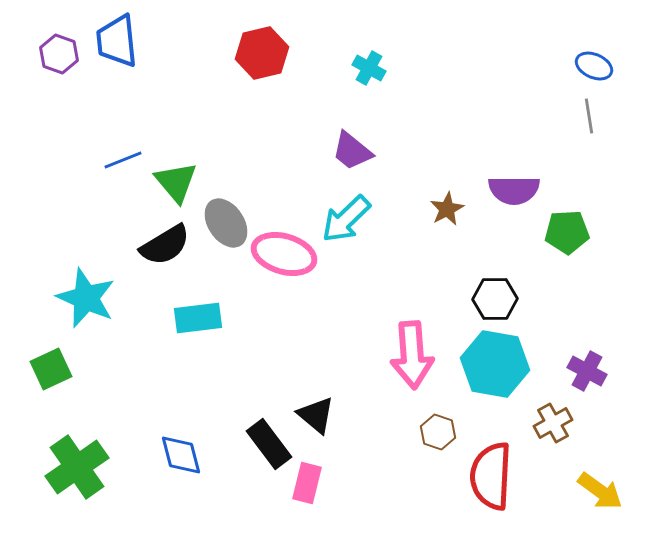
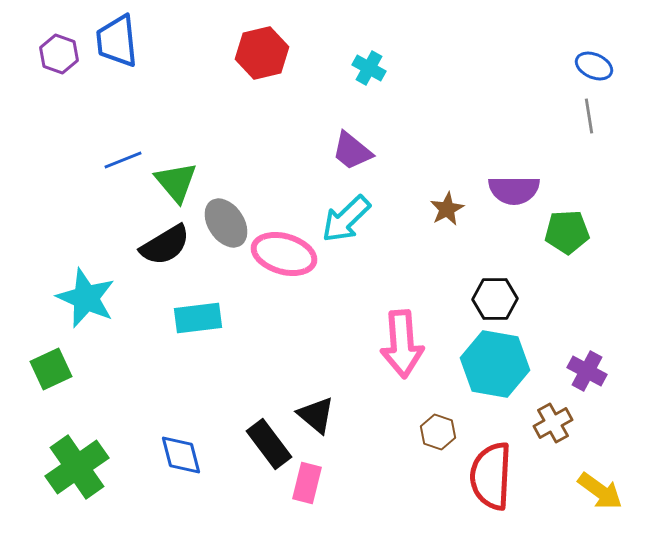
pink arrow: moved 10 px left, 11 px up
